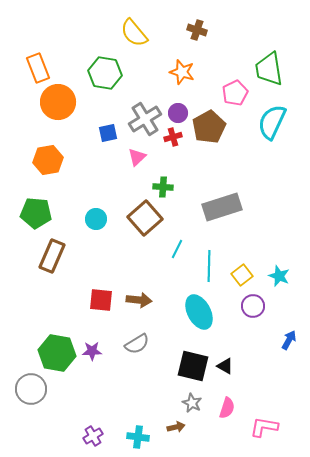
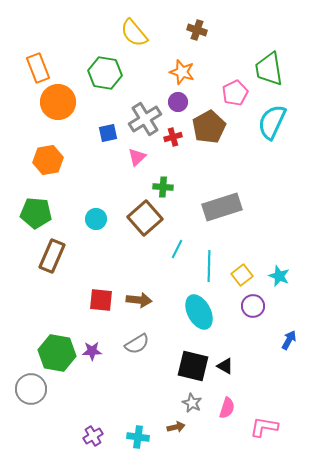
purple circle at (178, 113): moved 11 px up
